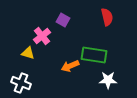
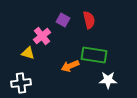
red semicircle: moved 18 px left, 3 px down
white cross: rotated 30 degrees counterclockwise
